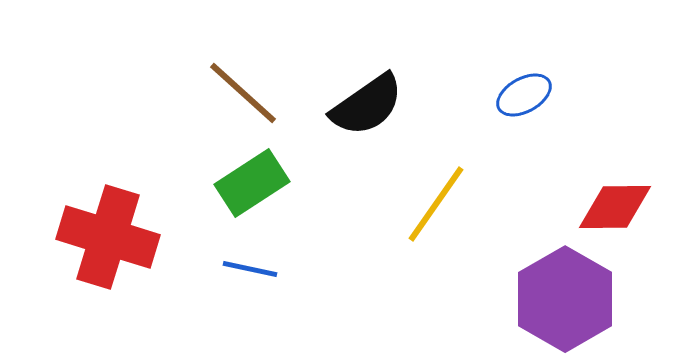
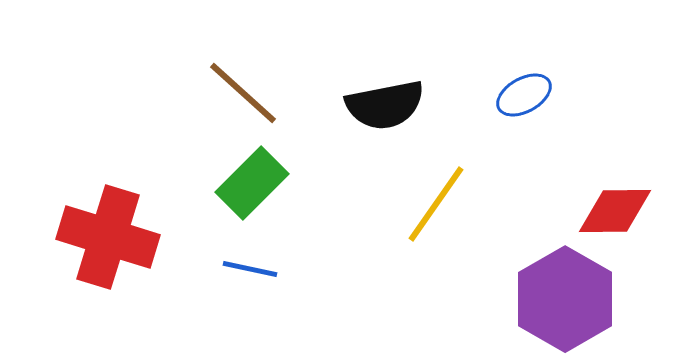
black semicircle: moved 18 px right; rotated 24 degrees clockwise
green rectangle: rotated 12 degrees counterclockwise
red diamond: moved 4 px down
